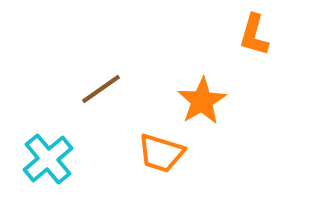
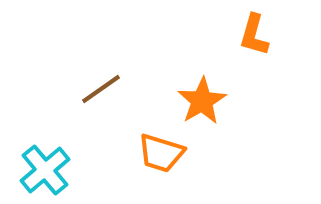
cyan cross: moved 3 px left, 11 px down
